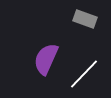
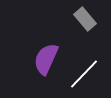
gray rectangle: rotated 30 degrees clockwise
